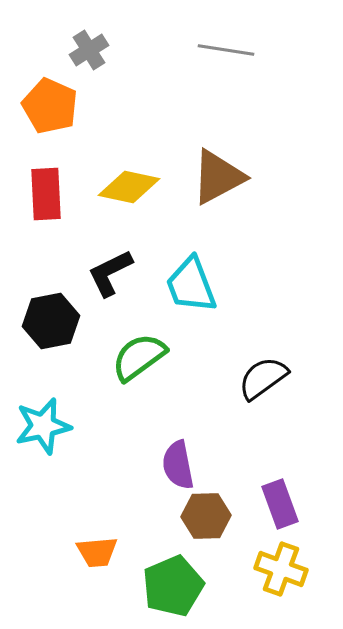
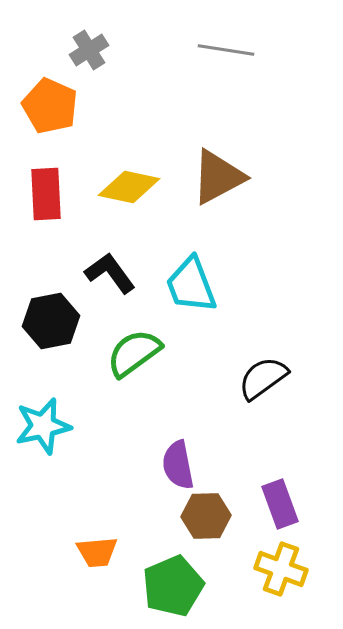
black L-shape: rotated 80 degrees clockwise
green semicircle: moved 5 px left, 4 px up
